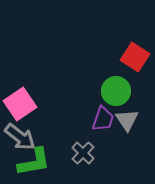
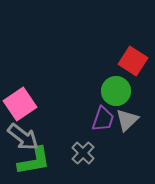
red square: moved 2 px left, 4 px down
gray triangle: rotated 20 degrees clockwise
gray arrow: moved 3 px right
green L-shape: moved 1 px up
